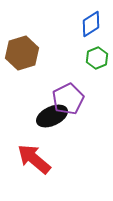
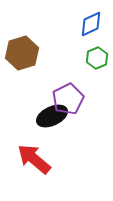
blue diamond: rotated 8 degrees clockwise
